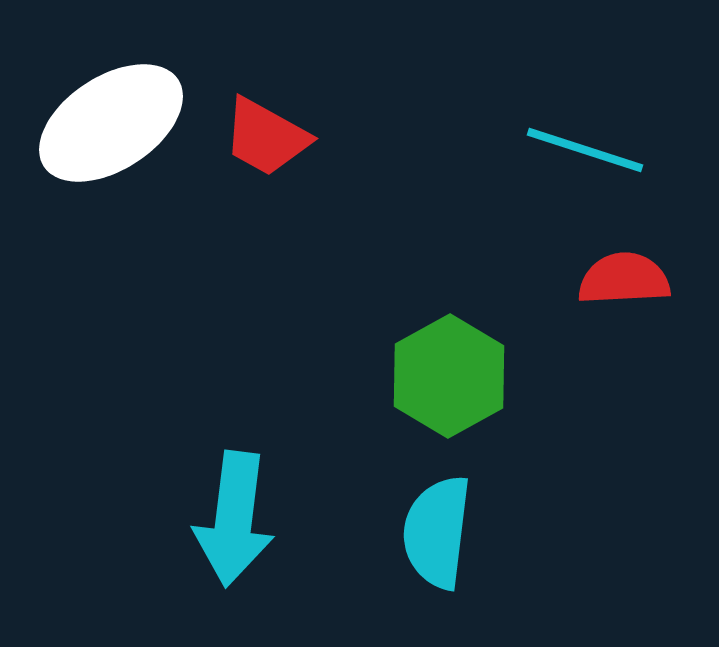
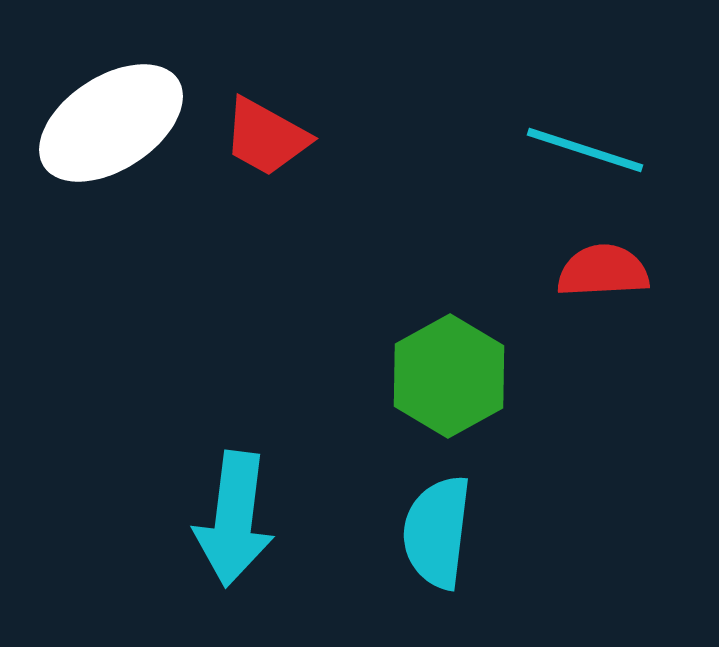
red semicircle: moved 21 px left, 8 px up
